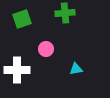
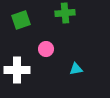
green square: moved 1 px left, 1 px down
